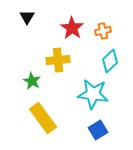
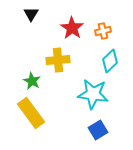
black triangle: moved 4 px right, 3 px up
yellow rectangle: moved 12 px left, 5 px up
